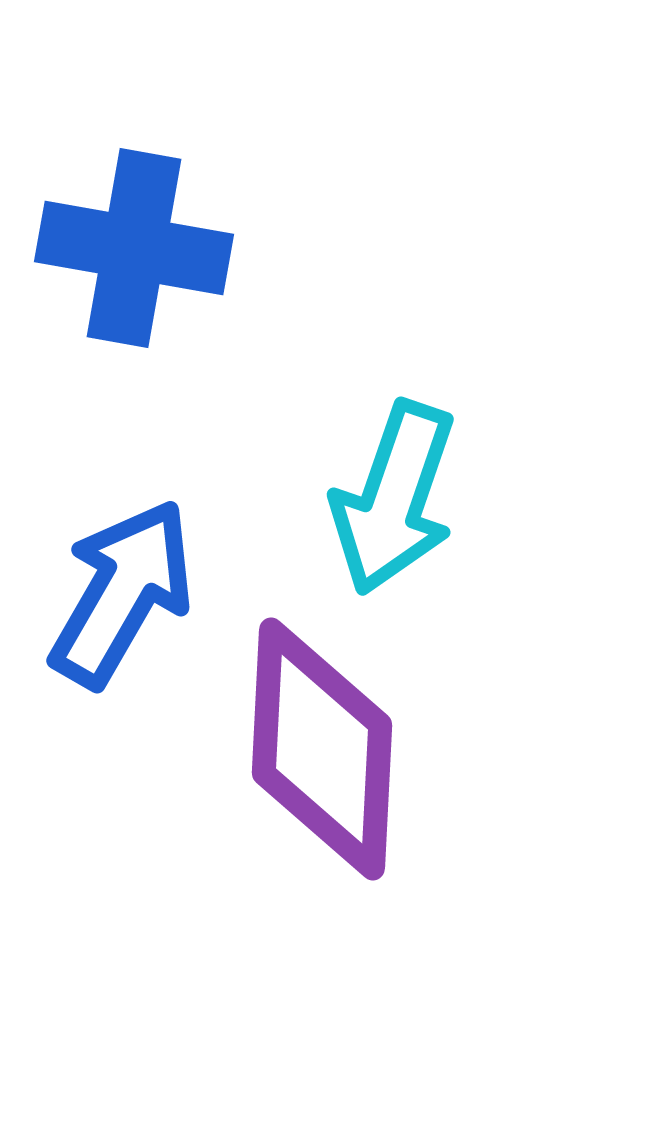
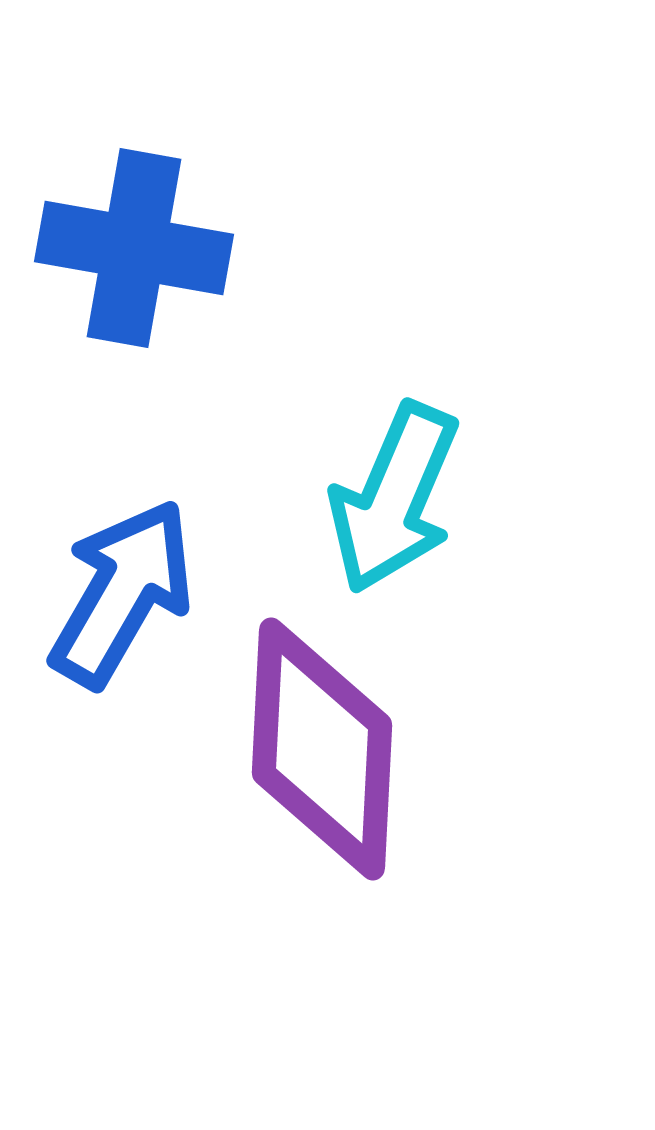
cyan arrow: rotated 4 degrees clockwise
